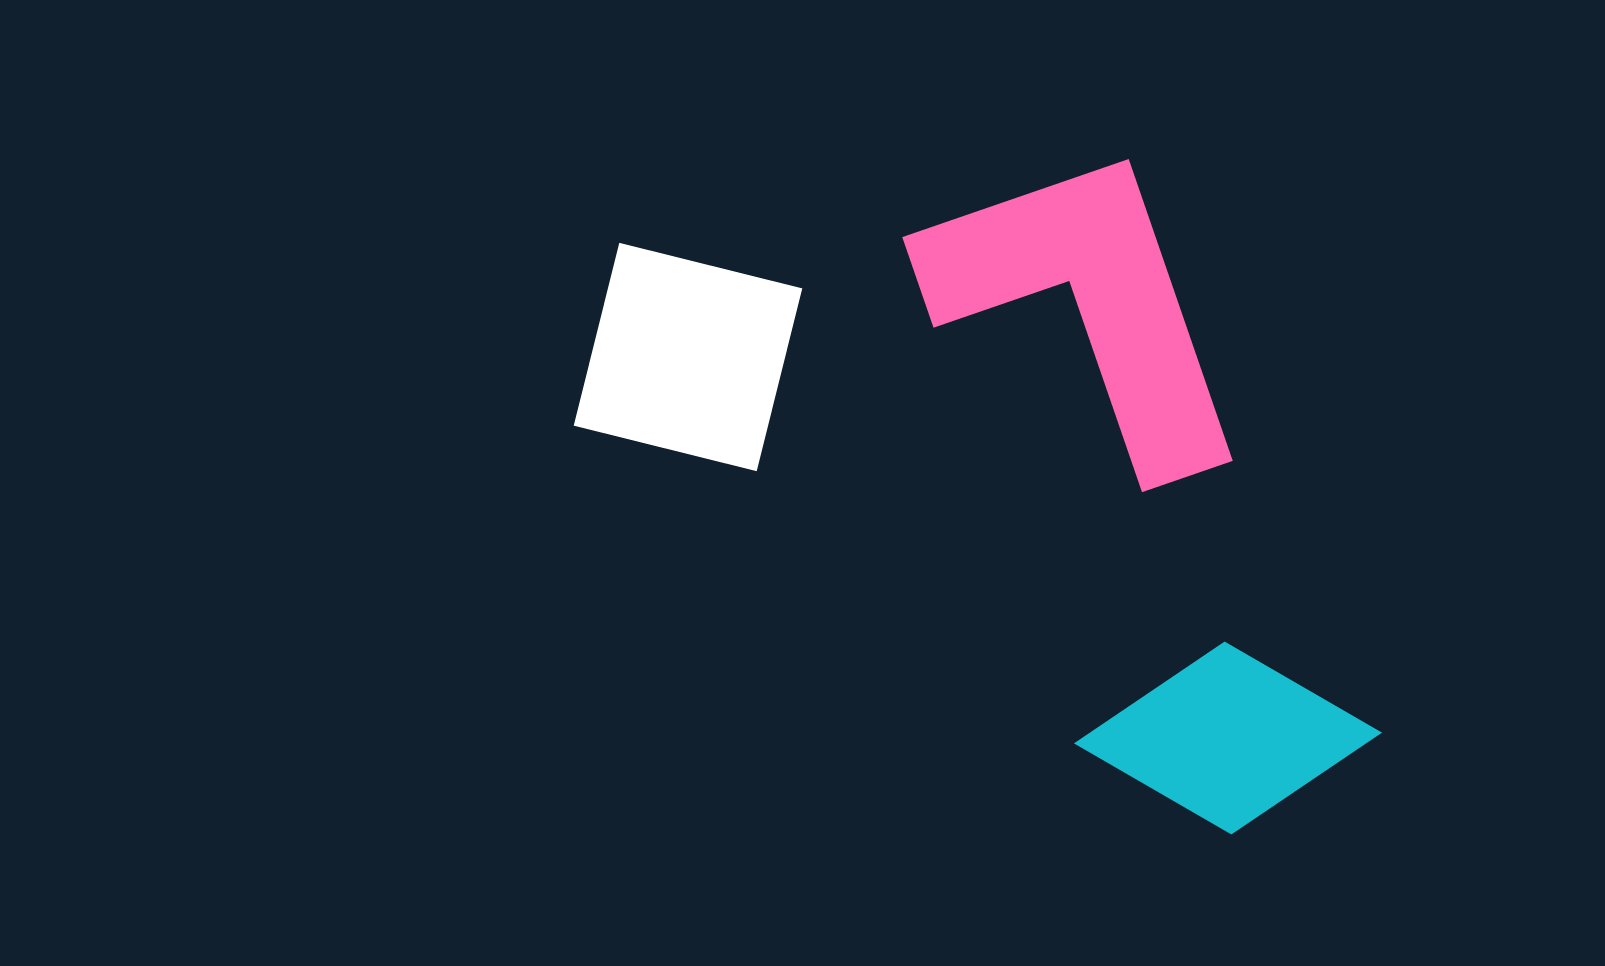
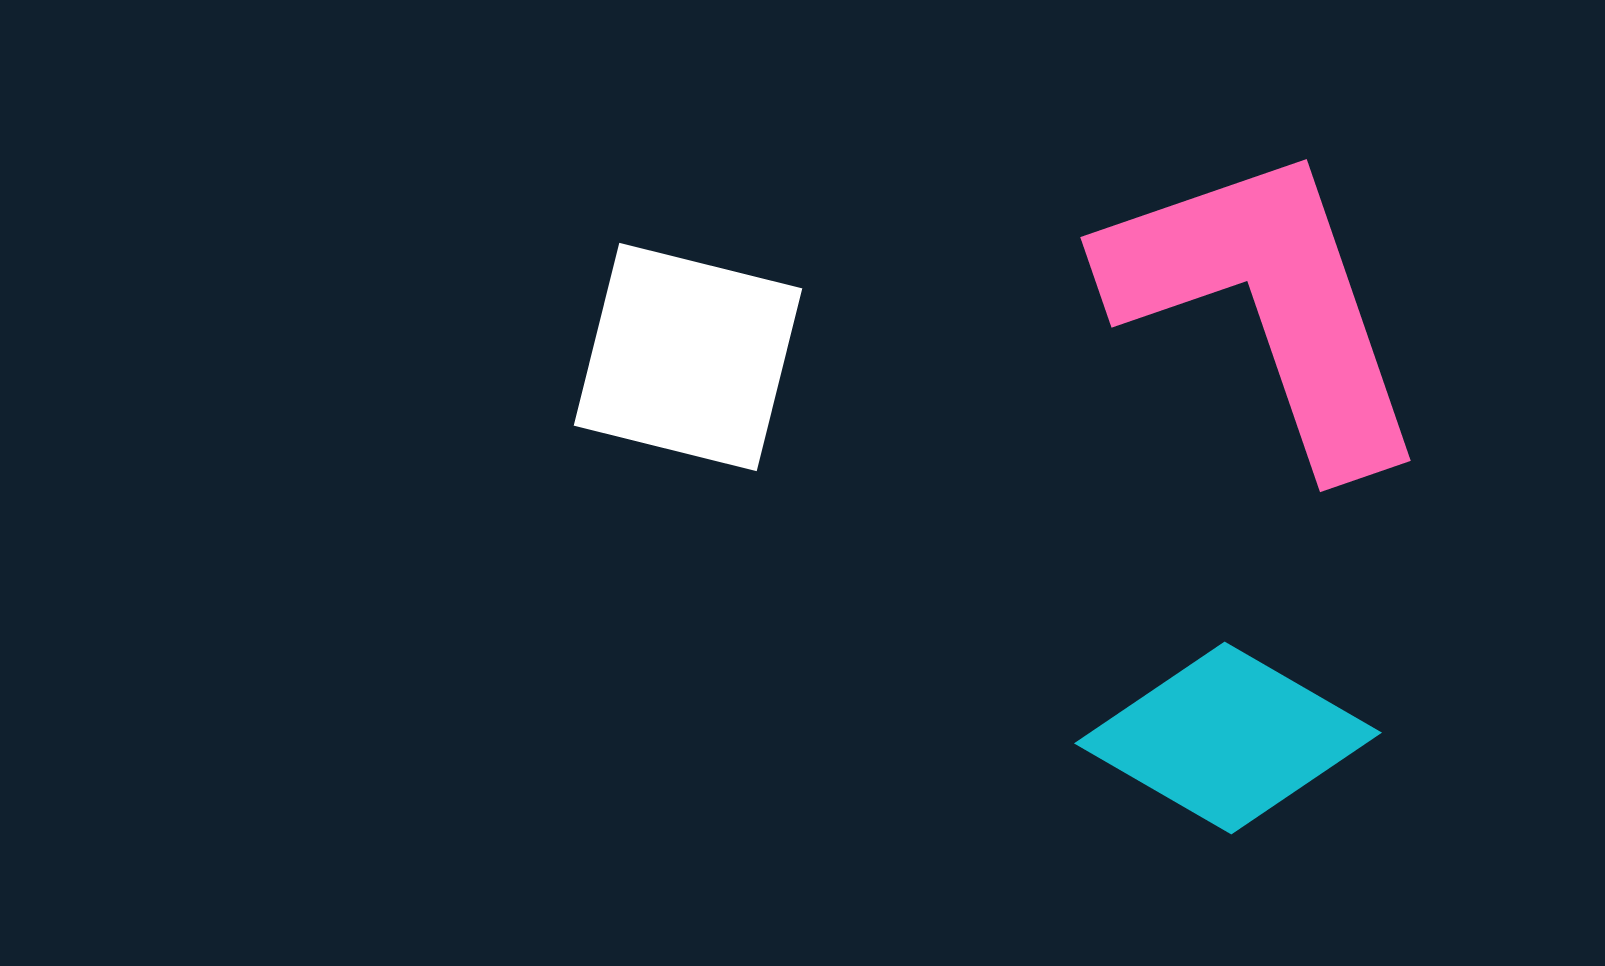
pink L-shape: moved 178 px right
